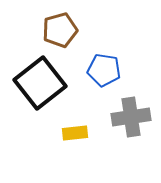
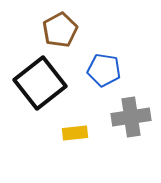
brown pentagon: rotated 12 degrees counterclockwise
